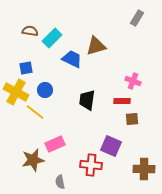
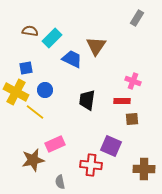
brown triangle: rotated 40 degrees counterclockwise
